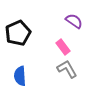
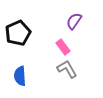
purple semicircle: rotated 90 degrees counterclockwise
